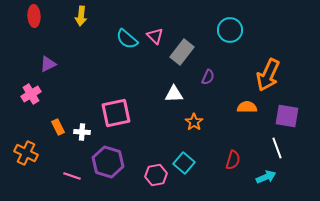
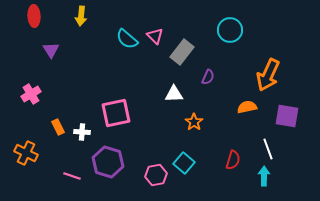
purple triangle: moved 3 px right, 14 px up; rotated 36 degrees counterclockwise
orange semicircle: rotated 12 degrees counterclockwise
white line: moved 9 px left, 1 px down
cyan arrow: moved 2 px left, 1 px up; rotated 66 degrees counterclockwise
